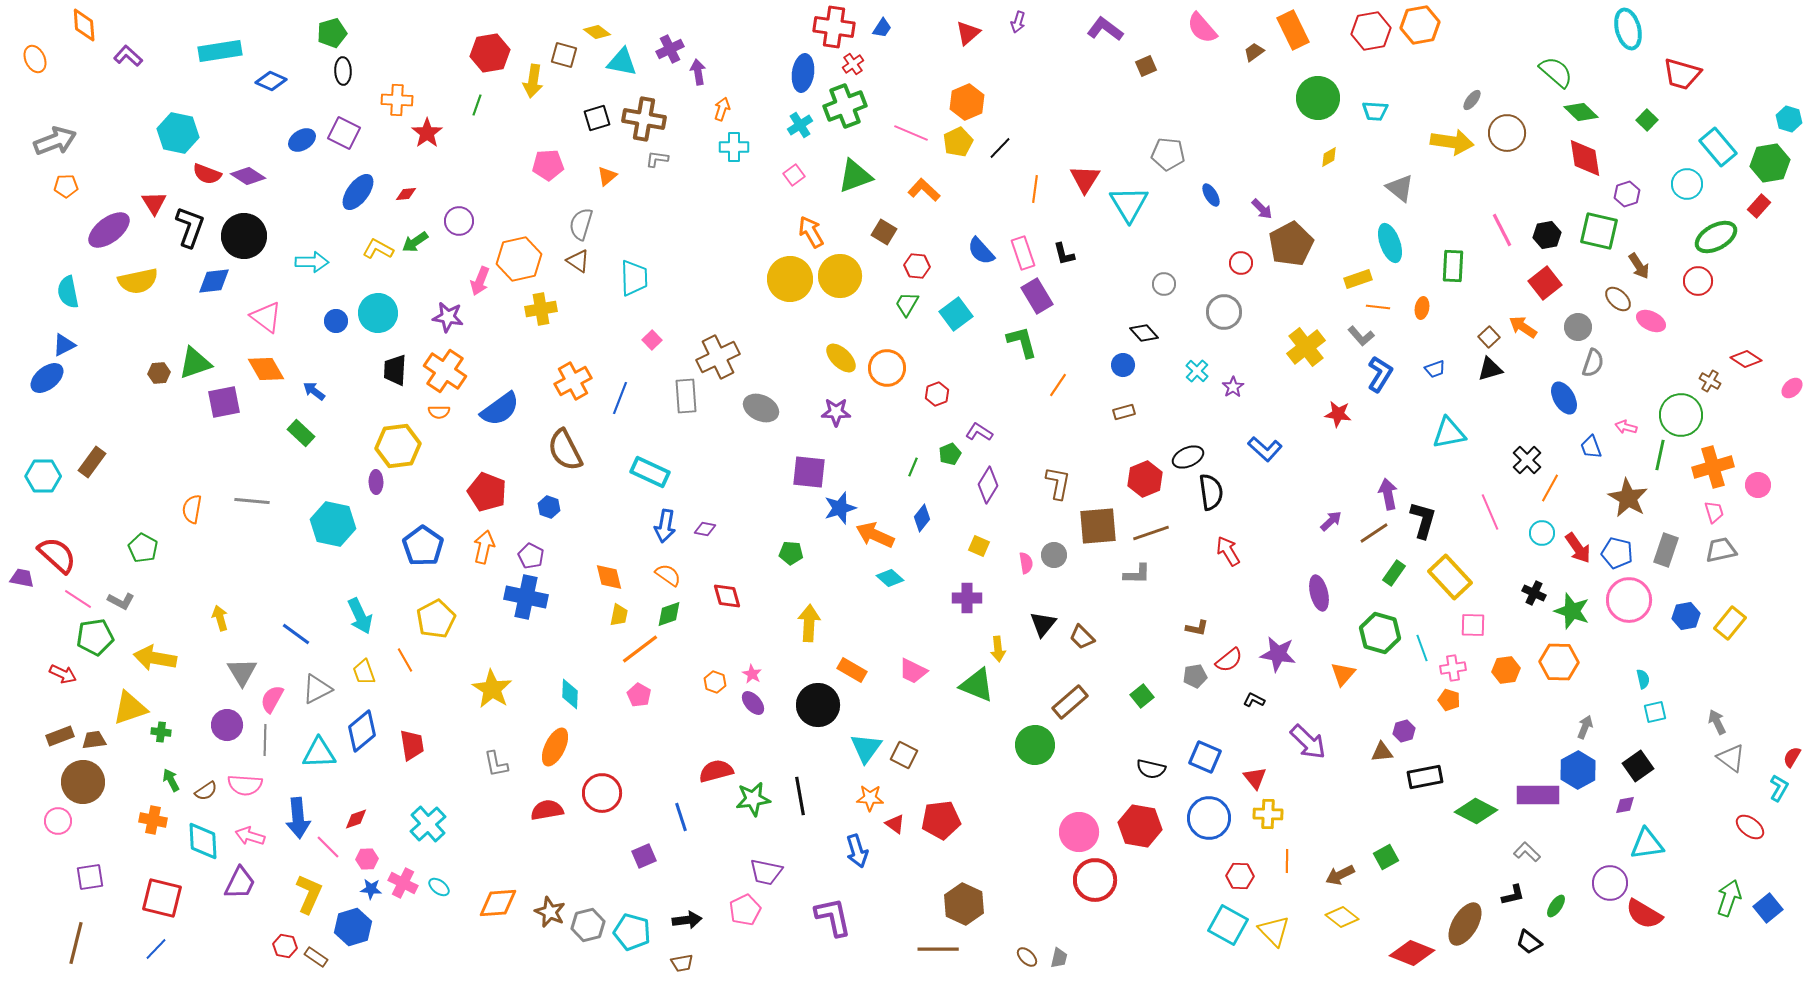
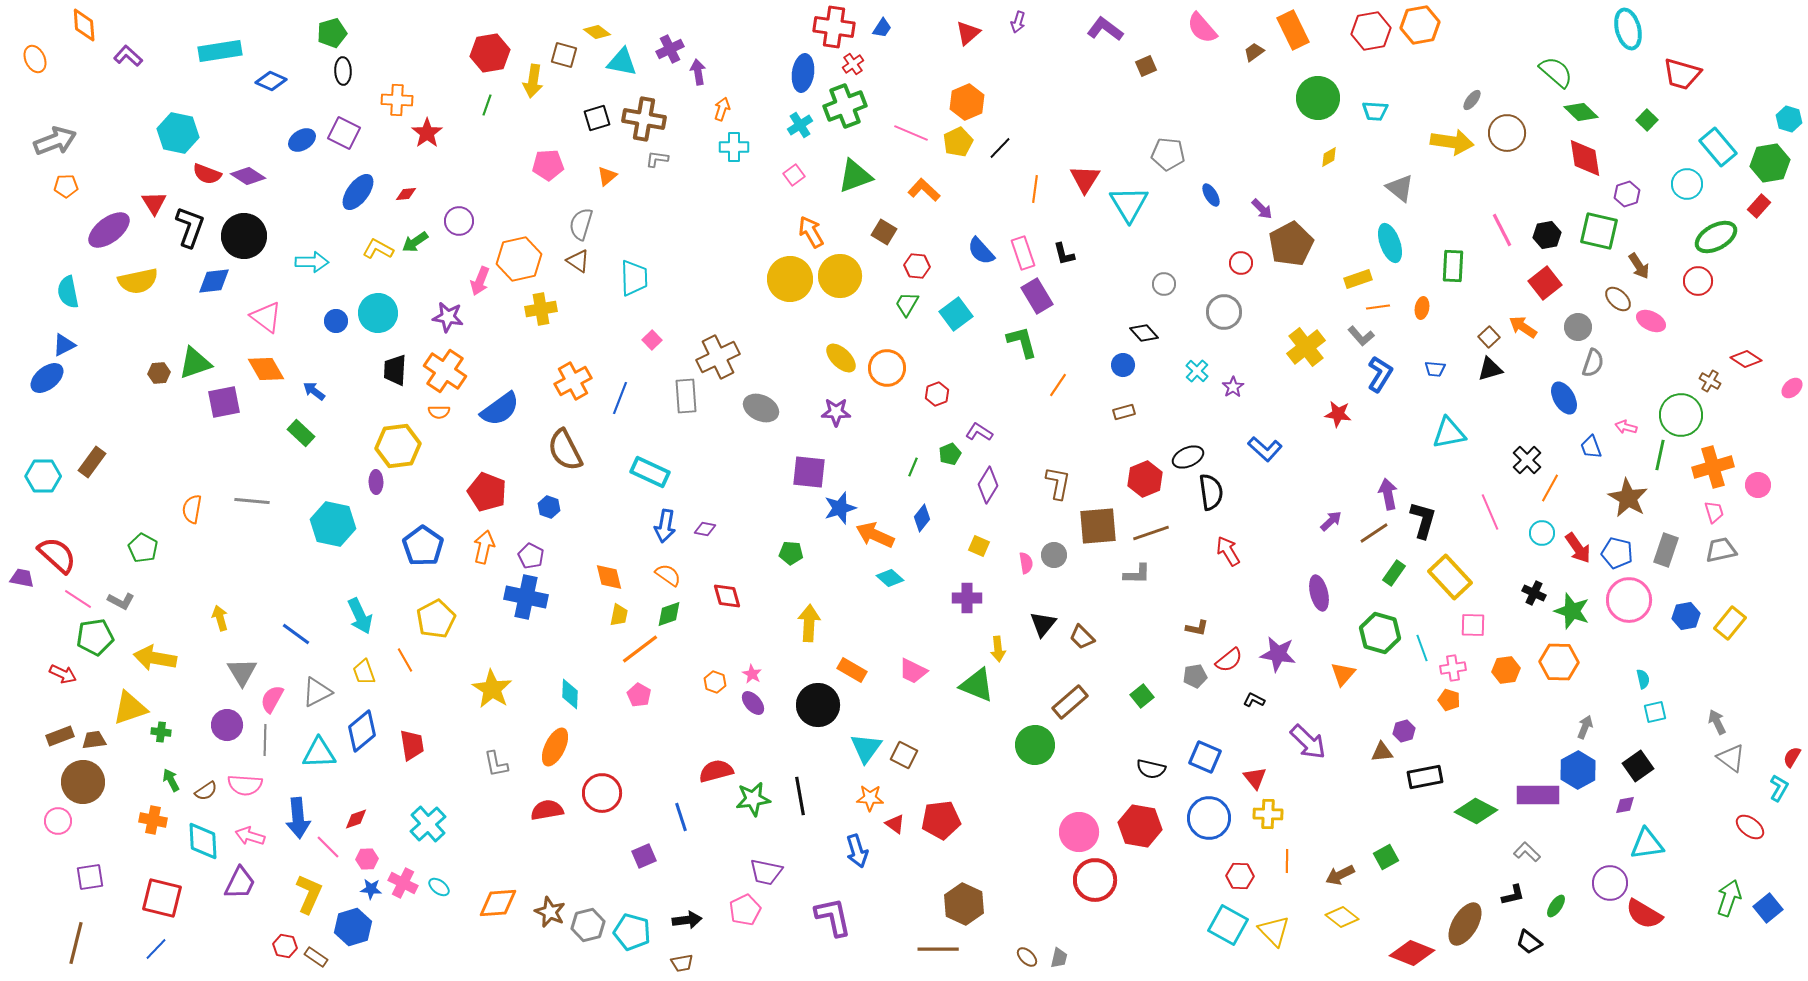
green line at (477, 105): moved 10 px right
orange line at (1378, 307): rotated 15 degrees counterclockwise
blue trapezoid at (1435, 369): rotated 25 degrees clockwise
gray triangle at (317, 689): moved 3 px down
